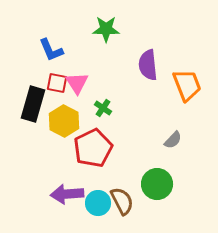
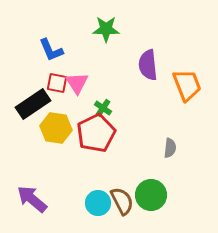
black rectangle: rotated 40 degrees clockwise
yellow hexagon: moved 8 px left, 7 px down; rotated 20 degrees counterclockwise
gray semicircle: moved 3 px left, 8 px down; rotated 36 degrees counterclockwise
red pentagon: moved 3 px right, 15 px up
green circle: moved 6 px left, 11 px down
purple arrow: moved 35 px left, 5 px down; rotated 44 degrees clockwise
